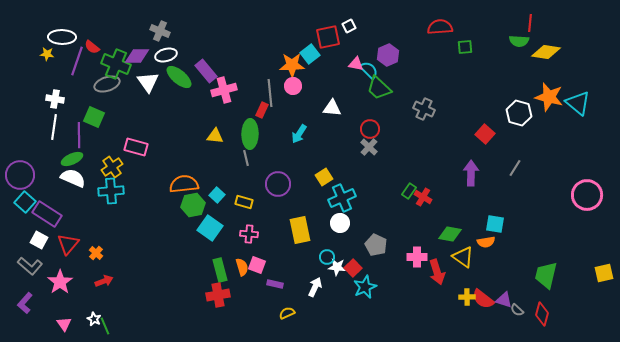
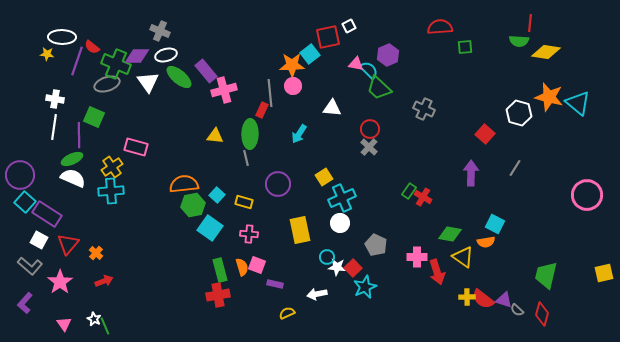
cyan square at (495, 224): rotated 18 degrees clockwise
white arrow at (315, 287): moved 2 px right, 7 px down; rotated 126 degrees counterclockwise
